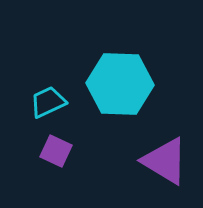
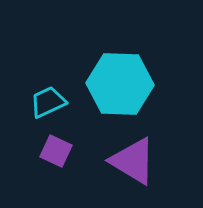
purple triangle: moved 32 px left
